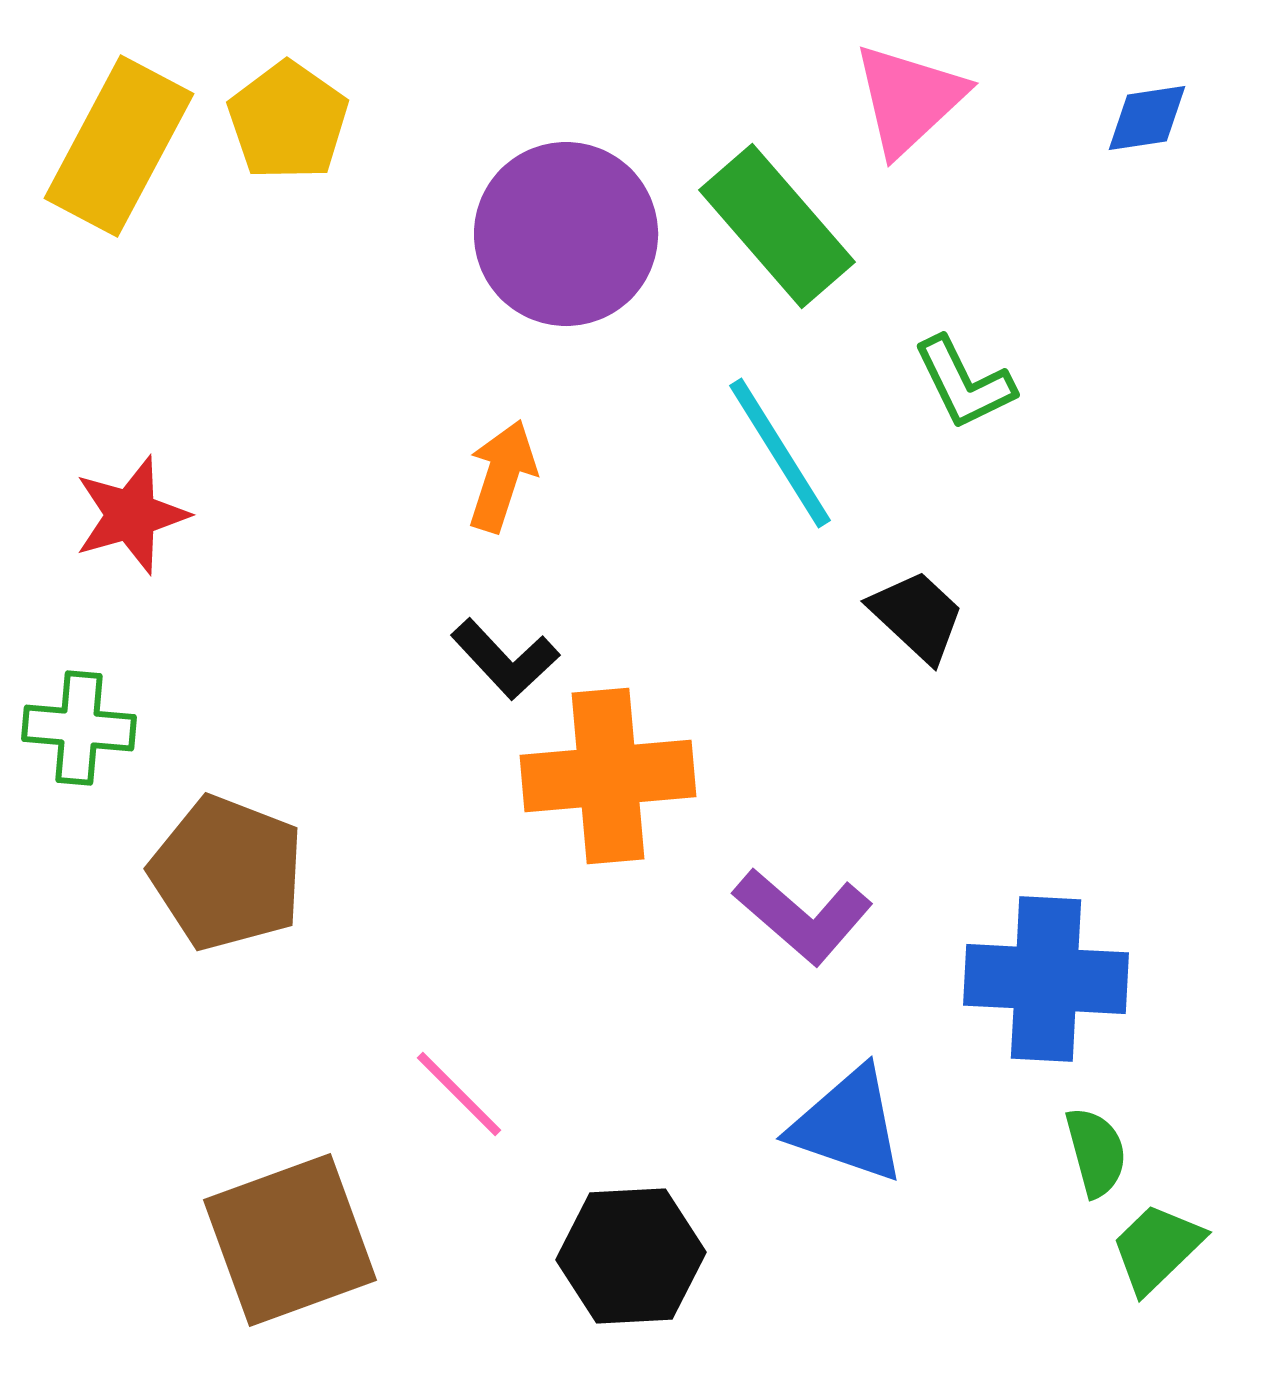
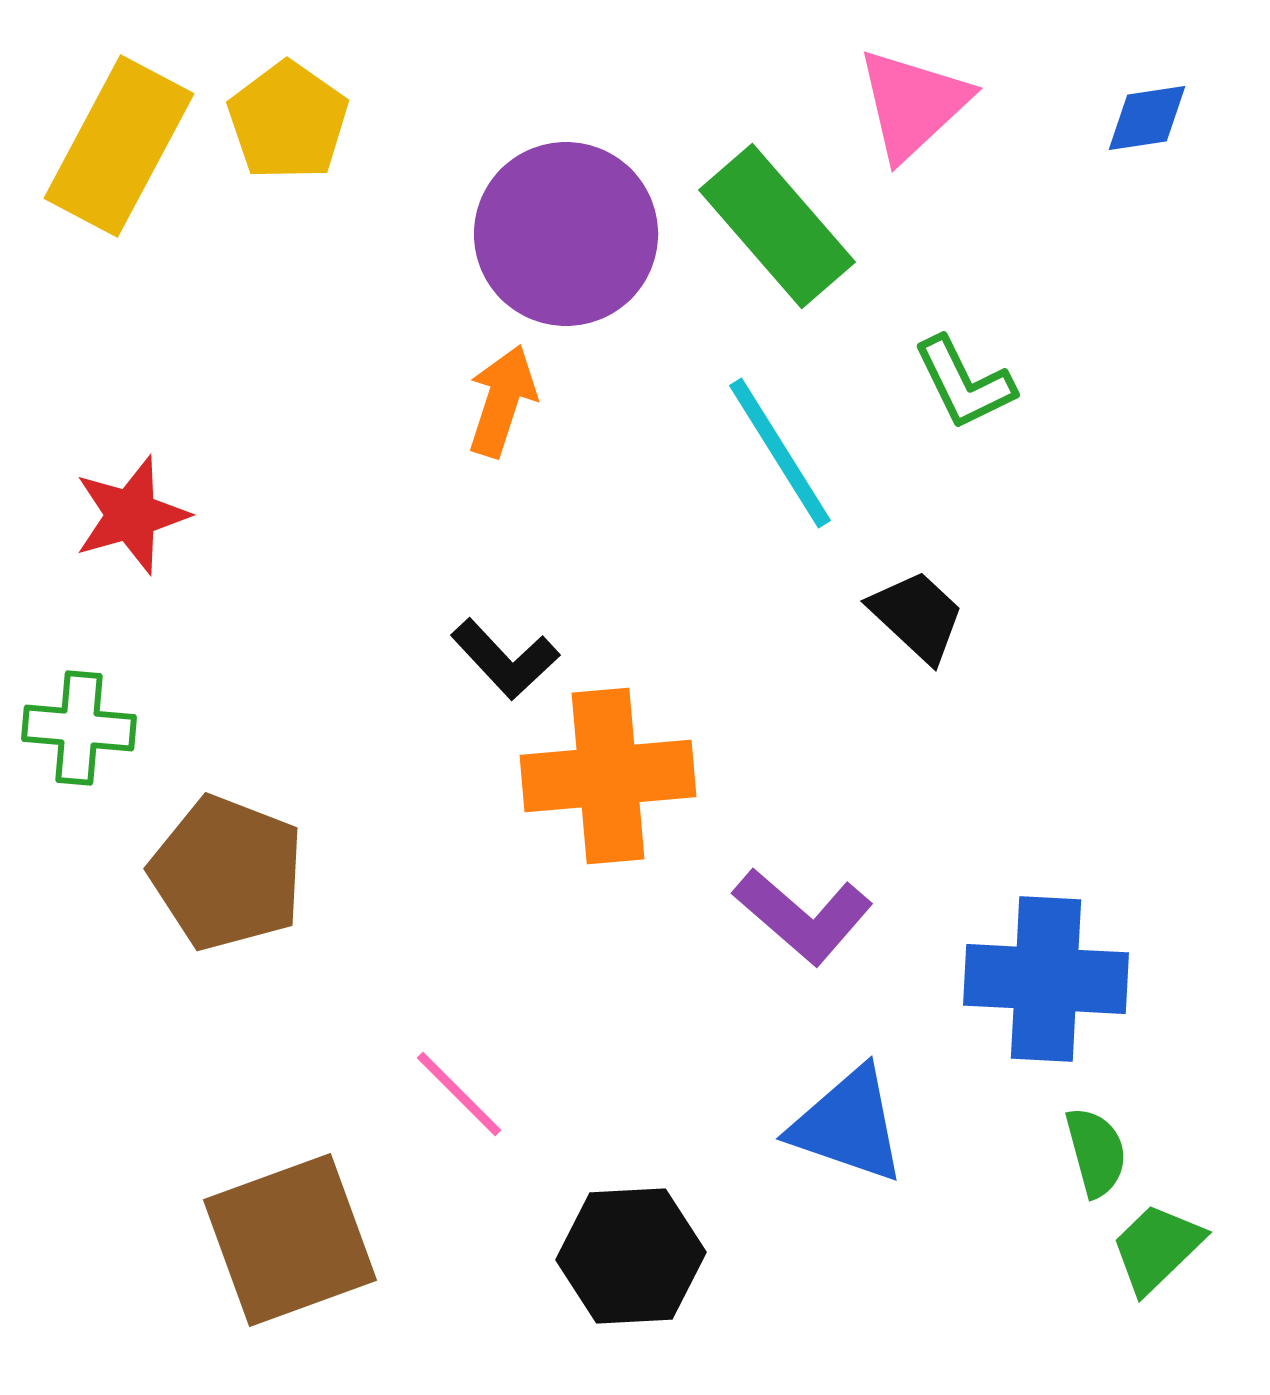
pink triangle: moved 4 px right, 5 px down
orange arrow: moved 75 px up
